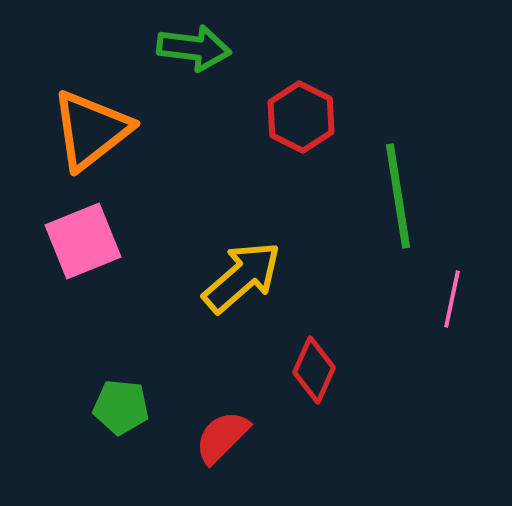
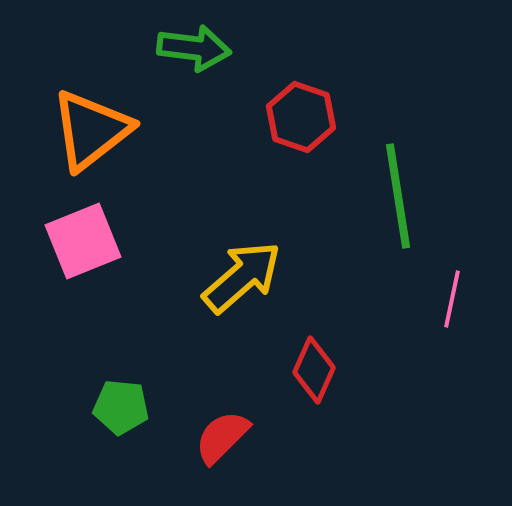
red hexagon: rotated 8 degrees counterclockwise
